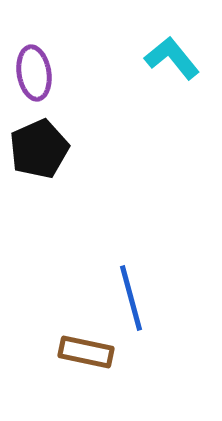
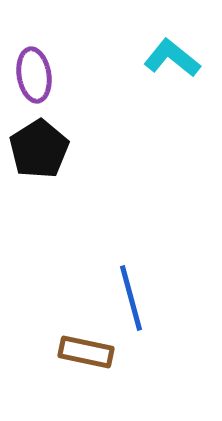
cyan L-shape: rotated 12 degrees counterclockwise
purple ellipse: moved 2 px down
black pentagon: rotated 8 degrees counterclockwise
